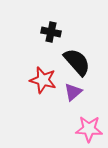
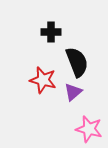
black cross: rotated 12 degrees counterclockwise
black semicircle: rotated 20 degrees clockwise
pink star: rotated 12 degrees clockwise
